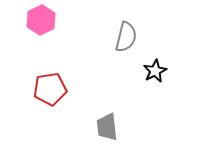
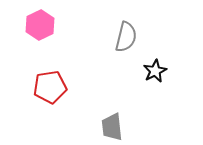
pink hexagon: moved 1 px left, 5 px down
red pentagon: moved 2 px up
gray trapezoid: moved 5 px right
